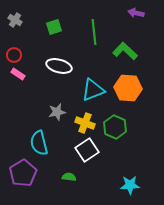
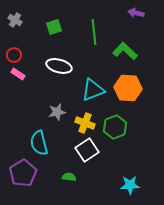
green hexagon: rotated 15 degrees clockwise
